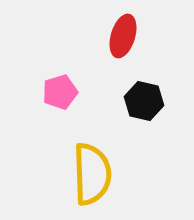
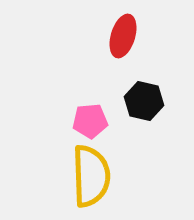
pink pentagon: moved 30 px right, 29 px down; rotated 12 degrees clockwise
yellow semicircle: moved 1 px left, 2 px down
